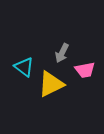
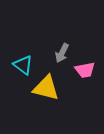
cyan triangle: moved 1 px left, 2 px up
yellow triangle: moved 5 px left, 4 px down; rotated 40 degrees clockwise
